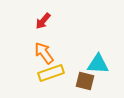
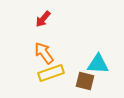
red arrow: moved 2 px up
